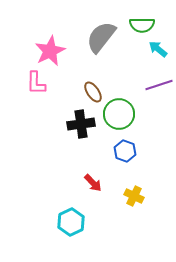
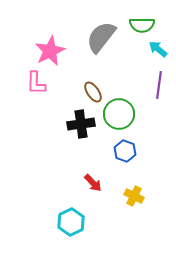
purple line: rotated 64 degrees counterclockwise
